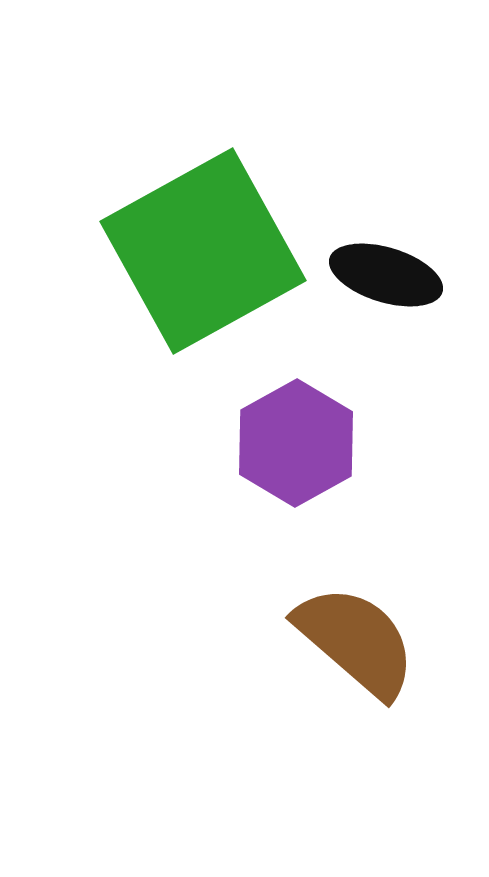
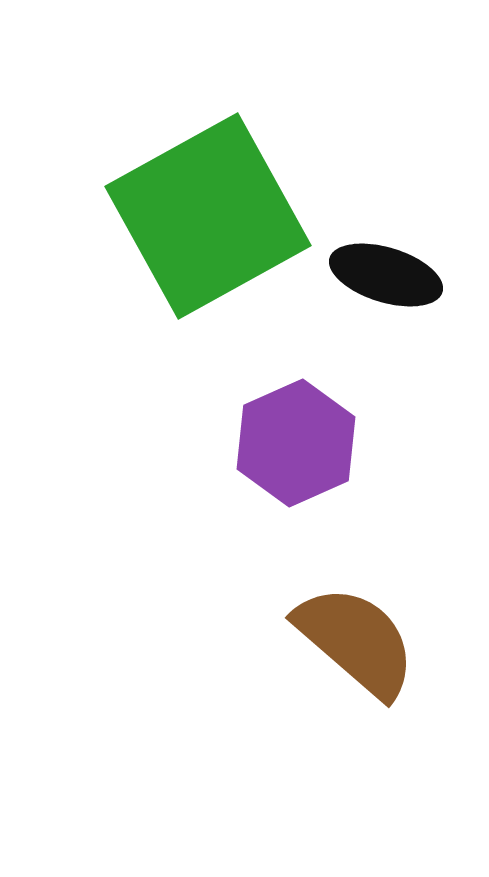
green square: moved 5 px right, 35 px up
purple hexagon: rotated 5 degrees clockwise
